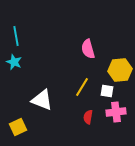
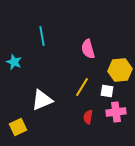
cyan line: moved 26 px right
white triangle: rotated 45 degrees counterclockwise
